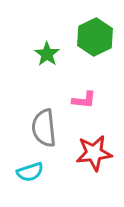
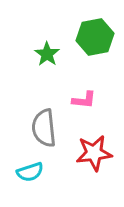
green hexagon: rotated 15 degrees clockwise
